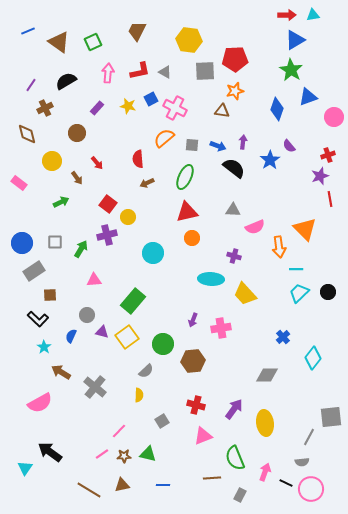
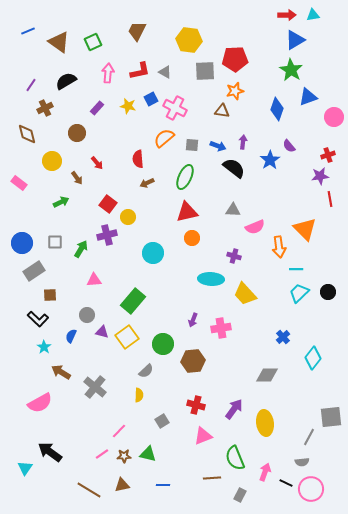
purple star at (320, 176): rotated 12 degrees clockwise
